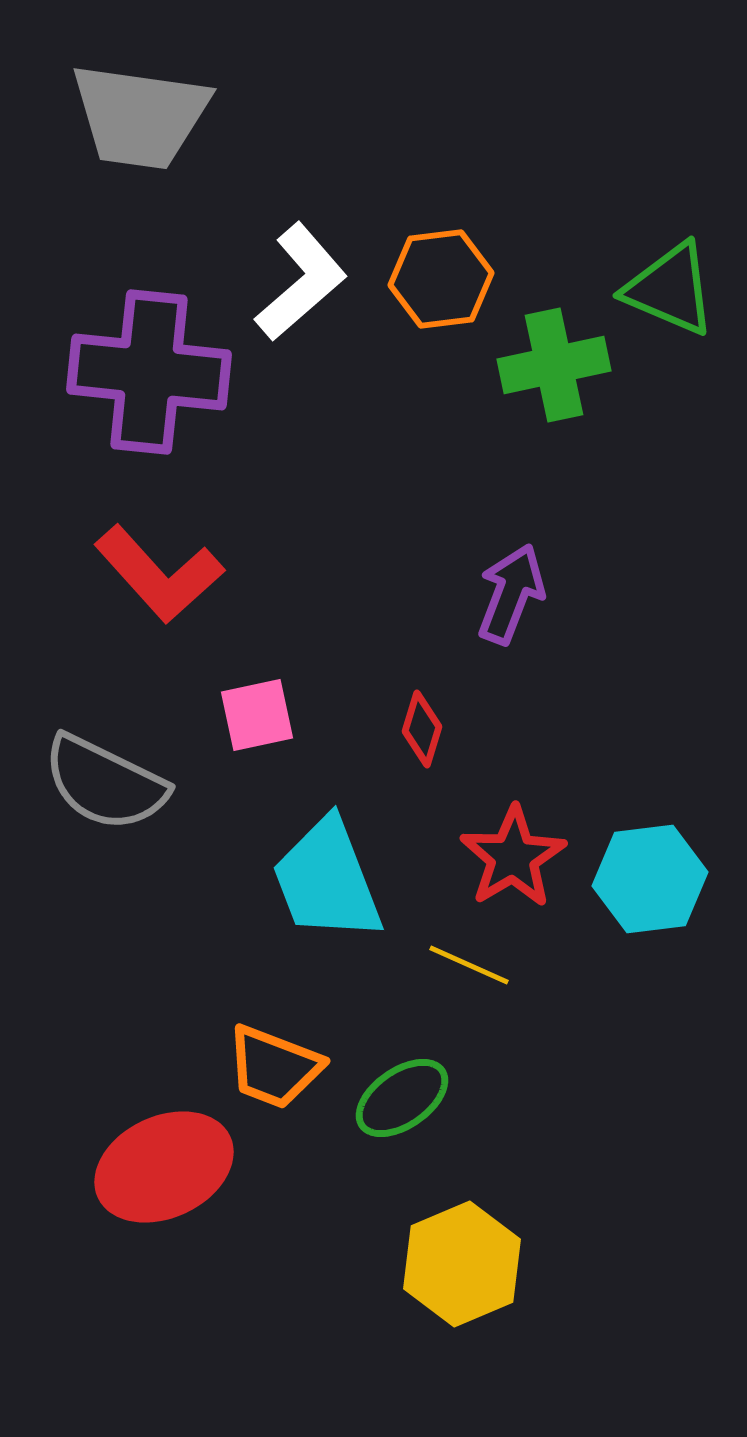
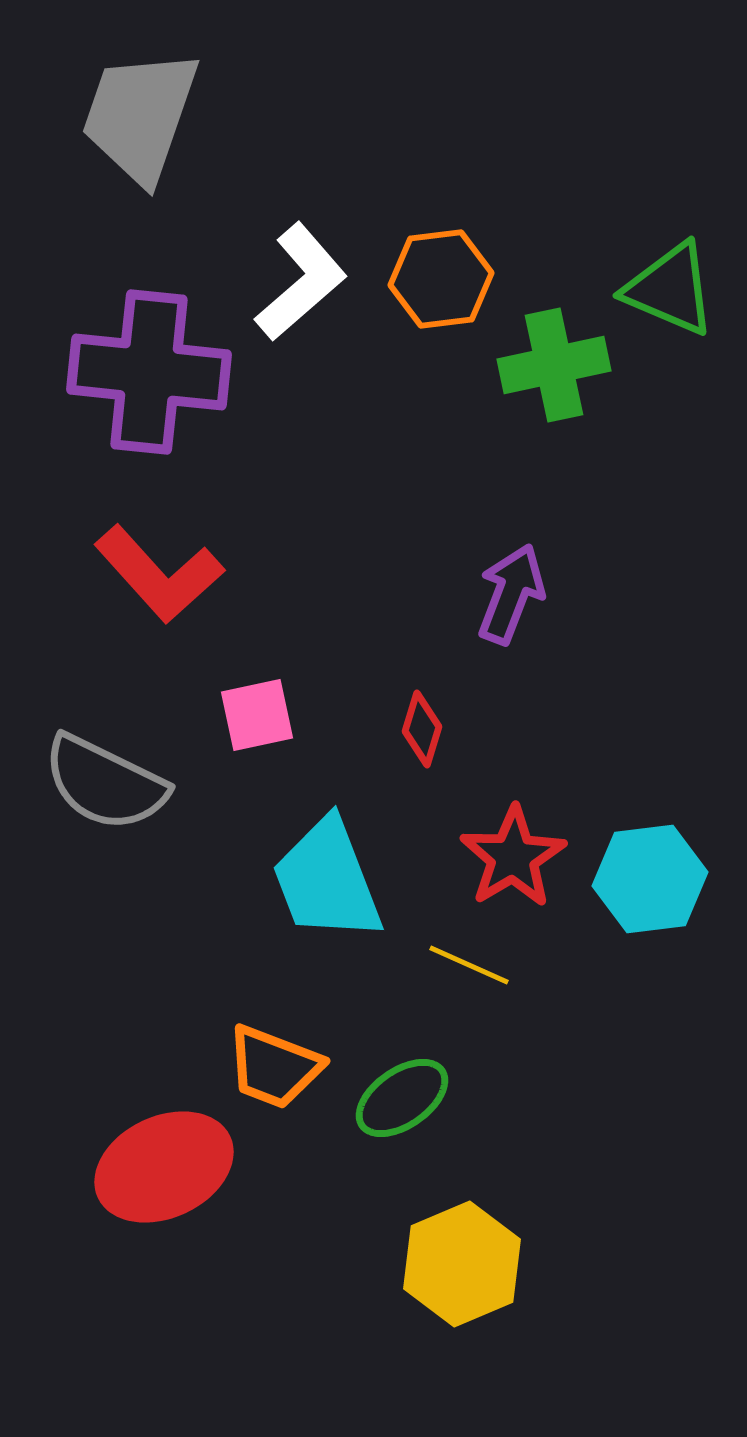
gray trapezoid: rotated 101 degrees clockwise
